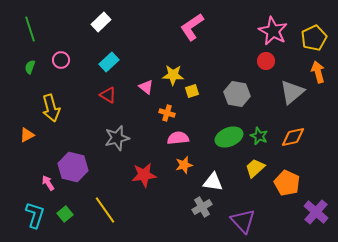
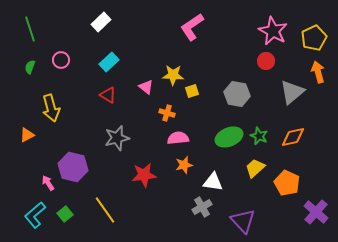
cyan L-shape: rotated 148 degrees counterclockwise
